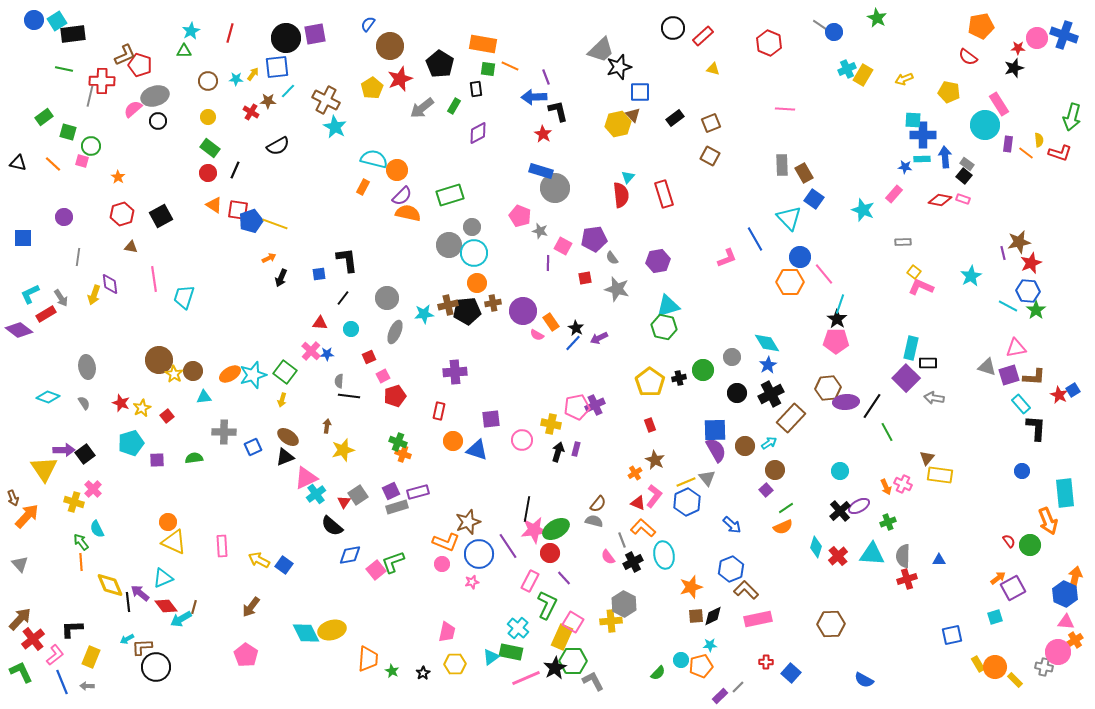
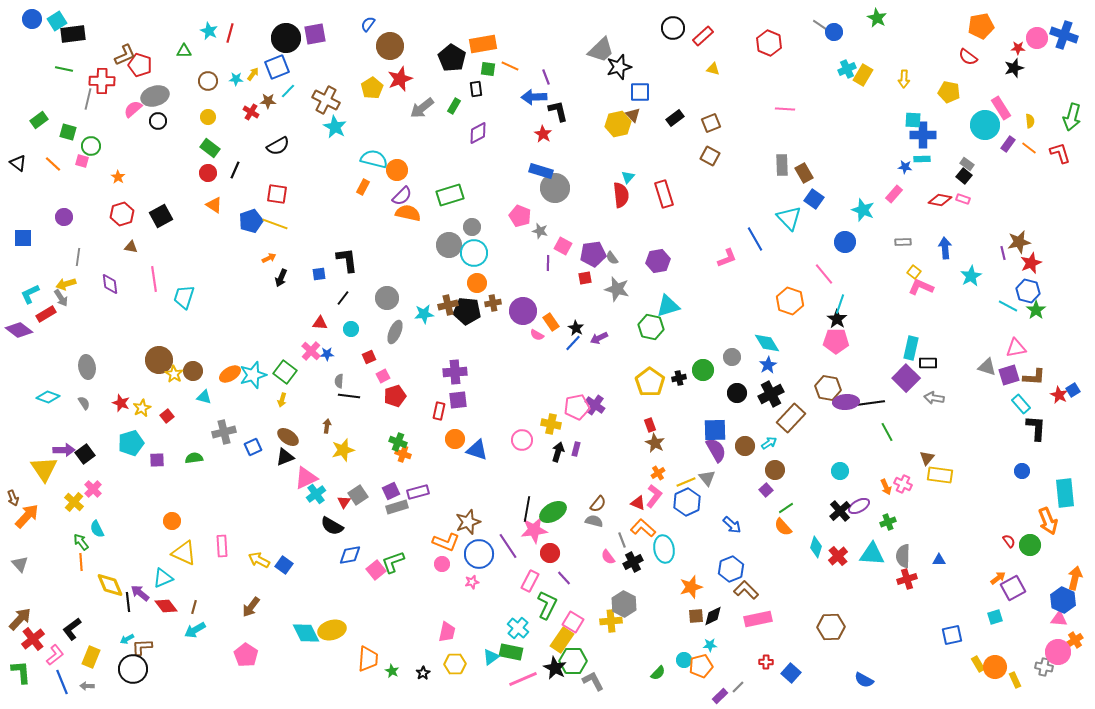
blue circle at (34, 20): moved 2 px left, 1 px up
cyan star at (191, 31): moved 18 px right; rotated 18 degrees counterclockwise
orange rectangle at (483, 44): rotated 20 degrees counterclockwise
black pentagon at (440, 64): moved 12 px right, 6 px up
blue square at (277, 67): rotated 15 degrees counterclockwise
yellow arrow at (904, 79): rotated 66 degrees counterclockwise
gray line at (90, 96): moved 2 px left, 3 px down
pink rectangle at (999, 104): moved 2 px right, 4 px down
green rectangle at (44, 117): moved 5 px left, 3 px down
yellow semicircle at (1039, 140): moved 9 px left, 19 px up
purple rectangle at (1008, 144): rotated 28 degrees clockwise
orange line at (1026, 153): moved 3 px right, 5 px up
red L-shape at (1060, 153): rotated 125 degrees counterclockwise
blue arrow at (945, 157): moved 91 px down
black triangle at (18, 163): rotated 24 degrees clockwise
red square at (238, 210): moved 39 px right, 16 px up
purple pentagon at (594, 239): moved 1 px left, 15 px down
blue circle at (800, 257): moved 45 px right, 15 px up
orange hexagon at (790, 282): moved 19 px down; rotated 20 degrees clockwise
blue hexagon at (1028, 291): rotated 10 degrees clockwise
yellow arrow at (94, 295): moved 28 px left, 11 px up; rotated 54 degrees clockwise
black pentagon at (467, 311): rotated 12 degrees clockwise
green hexagon at (664, 327): moved 13 px left
brown hexagon at (828, 388): rotated 15 degrees clockwise
cyan triangle at (204, 397): rotated 21 degrees clockwise
purple cross at (595, 405): rotated 30 degrees counterclockwise
black line at (872, 406): moved 1 px left, 3 px up; rotated 48 degrees clockwise
purple square at (491, 419): moved 33 px left, 19 px up
gray cross at (224, 432): rotated 15 degrees counterclockwise
orange circle at (453, 441): moved 2 px right, 2 px up
brown star at (655, 460): moved 17 px up
orange cross at (635, 473): moved 23 px right
yellow cross at (74, 502): rotated 24 degrees clockwise
orange circle at (168, 522): moved 4 px right, 1 px up
black semicircle at (332, 526): rotated 10 degrees counterclockwise
orange semicircle at (783, 527): rotated 72 degrees clockwise
green ellipse at (556, 529): moved 3 px left, 17 px up
yellow triangle at (174, 542): moved 10 px right, 11 px down
cyan ellipse at (664, 555): moved 6 px up
blue hexagon at (1065, 594): moved 2 px left, 6 px down
cyan arrow at (181, 619): moved 14 px right, 11 px down
pink triangle at (1066, 622): moved 7 px left, 3 px up
brown hexagon at (831, 624): moved 3 px down
black L-shape at (72, 629): rotated 35 degrees counterclockwise
yellow rectangle at (562, 637): moved 3 px down; rotated 10 degrees clockwise
cyan circle at (681, 660): moved 3 px right
black circle at (156, 667): moved 23 px left, 2 px down
black star at (555, 668): rotated 15 degrees counterclockwise
green L-shape at (21, 672): rotated 20 degrees clockwise
pink line at (526, 678): moved 3 px left, 1 px down
yellow rectangle at (1015, 680): rotated 21 degrees clockwise
